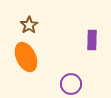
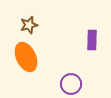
brown star: rotated 18 degrees clockwise
